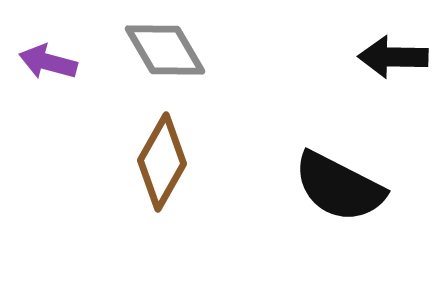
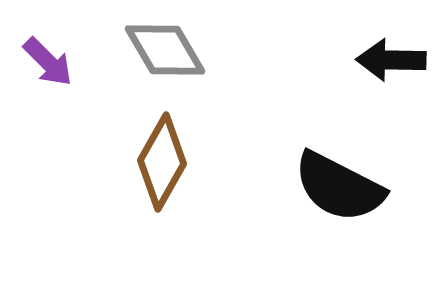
black arrow: moved 2 px left, 3 px down
purple arrow: rotated 150 degrees counterclockwise
